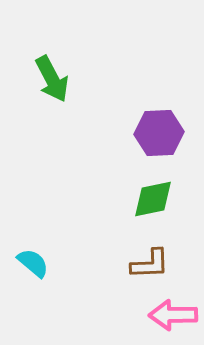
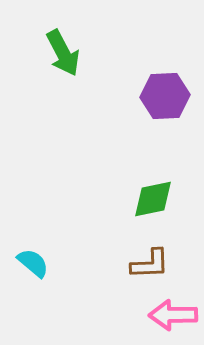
green arrow: moved 11 px right, 26 px up
purple hexagon: moved 6 px right, 37 px up
